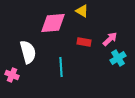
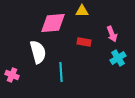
yellow triangle: rotated 32 degrees counterclockwise
pink arrow: moved 2 px right, 5 px up; rotated 112 degrees clockwise
white semicircle: moved 10 px right
cyan line: moved 5 px down
